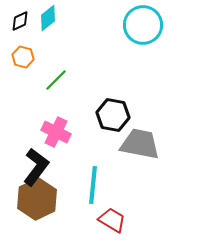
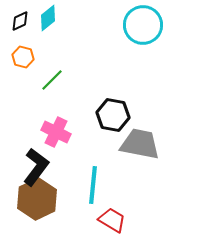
green line: moved 4 px left
